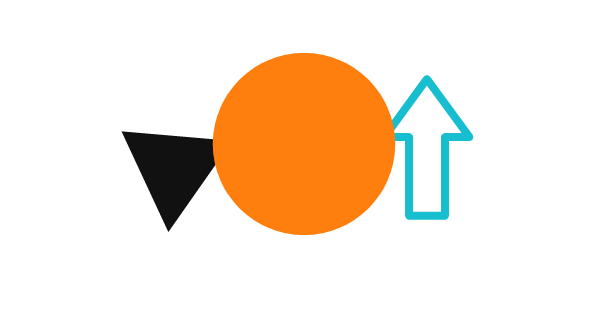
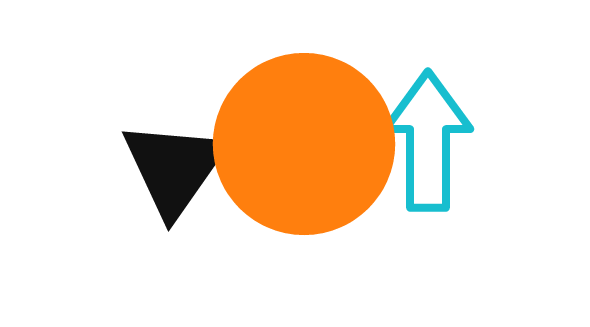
cyan arrow: moved 1 px right, 8 px up
